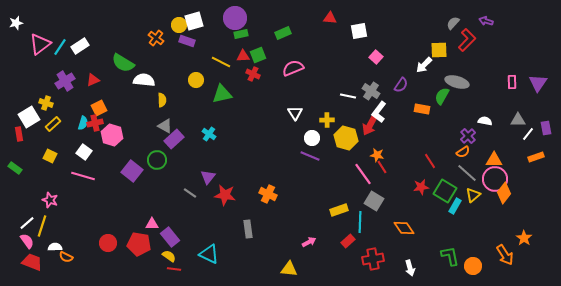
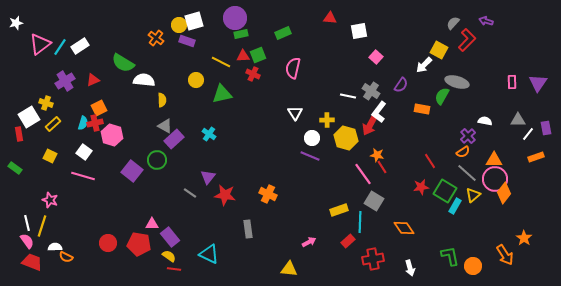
yellow square at (439, 50): rotated 30 degrees clockwise
pink semicircle at (293, 68): rotated 55 degrees counterclockwise
white line at (27, 223): rotated 63 degrees counterclockwise
